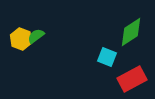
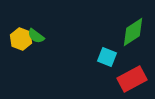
green diamond: moved 2 px right
green semicircle: rotated 108 degrees counterclockwise
